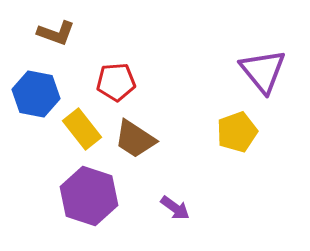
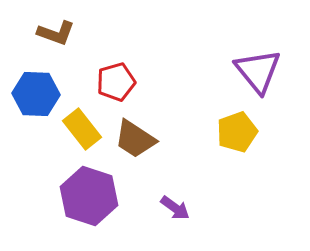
purple triangle: moved 5 px left
red pentagon: rotated 12 degrees counterclockwise
blue hexagon: rotated 9 degrees counterclockwise
